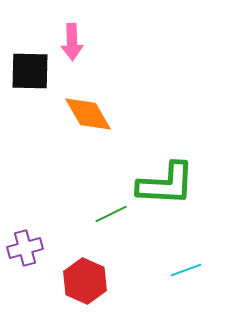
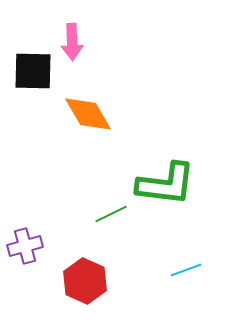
black square: moved 3 px right
green L-shape: rotated 4 degrees clockwise
purple cross: moved 2 px up
